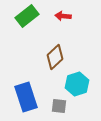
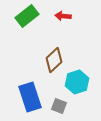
brown diamond: moved 1 px left, 3 px down
cyan hexagon: moved 2 px up
blue rectangle: moved 4 px right
gray square: rotated 14 degrees clockwise
